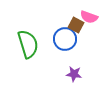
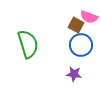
blue circle: moved 16 px right, 6 px down
